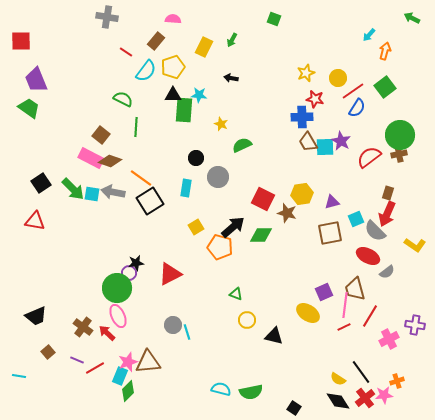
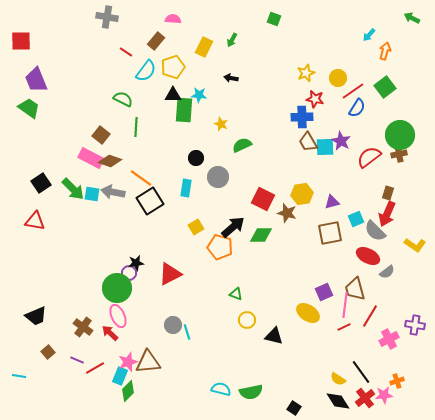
red arrow at (107, 333): moved 3 px right
